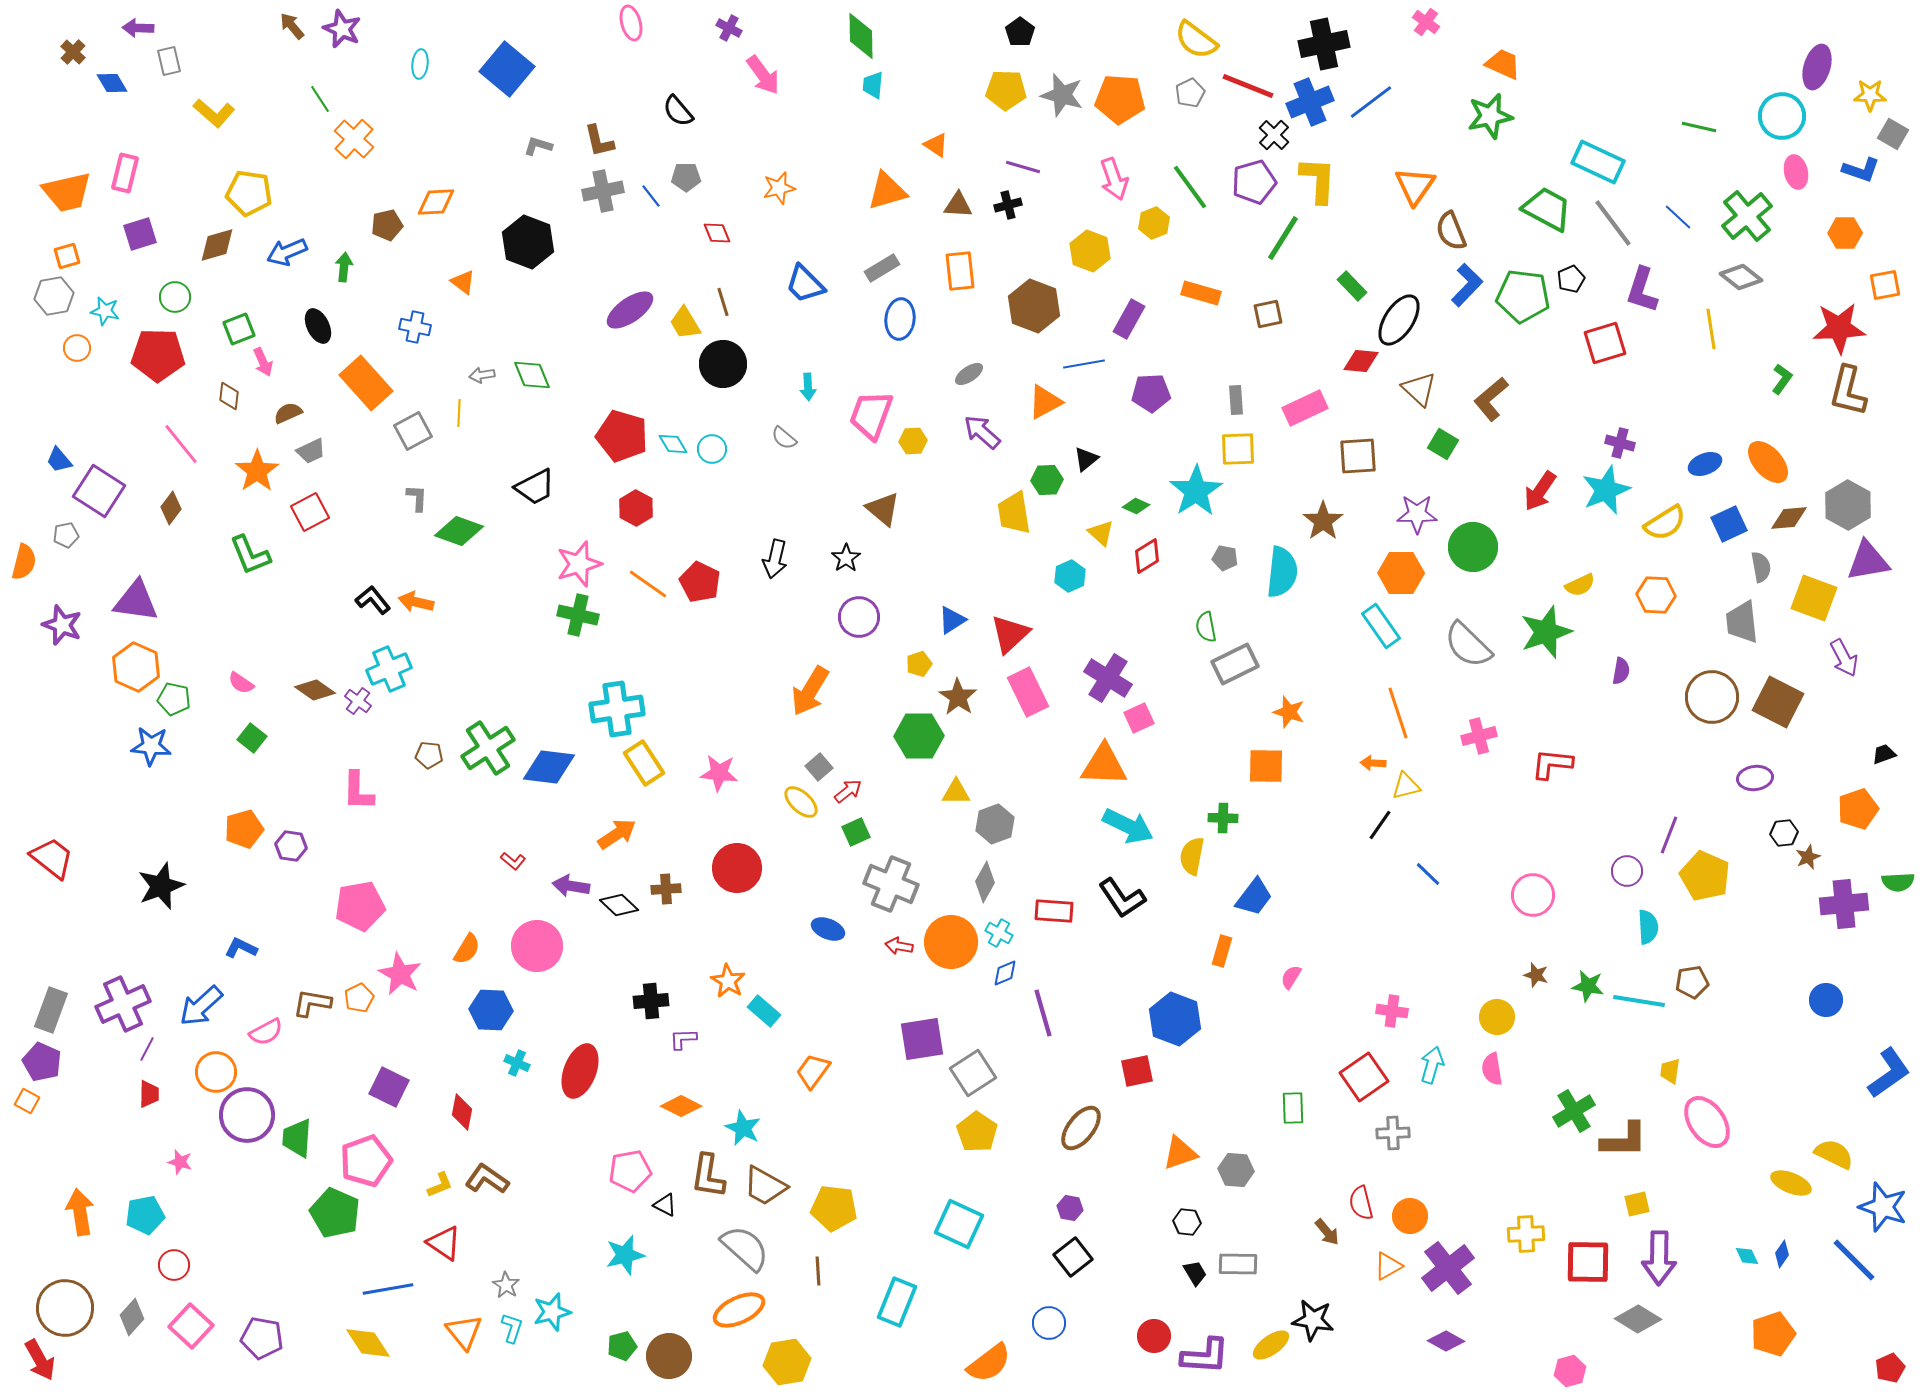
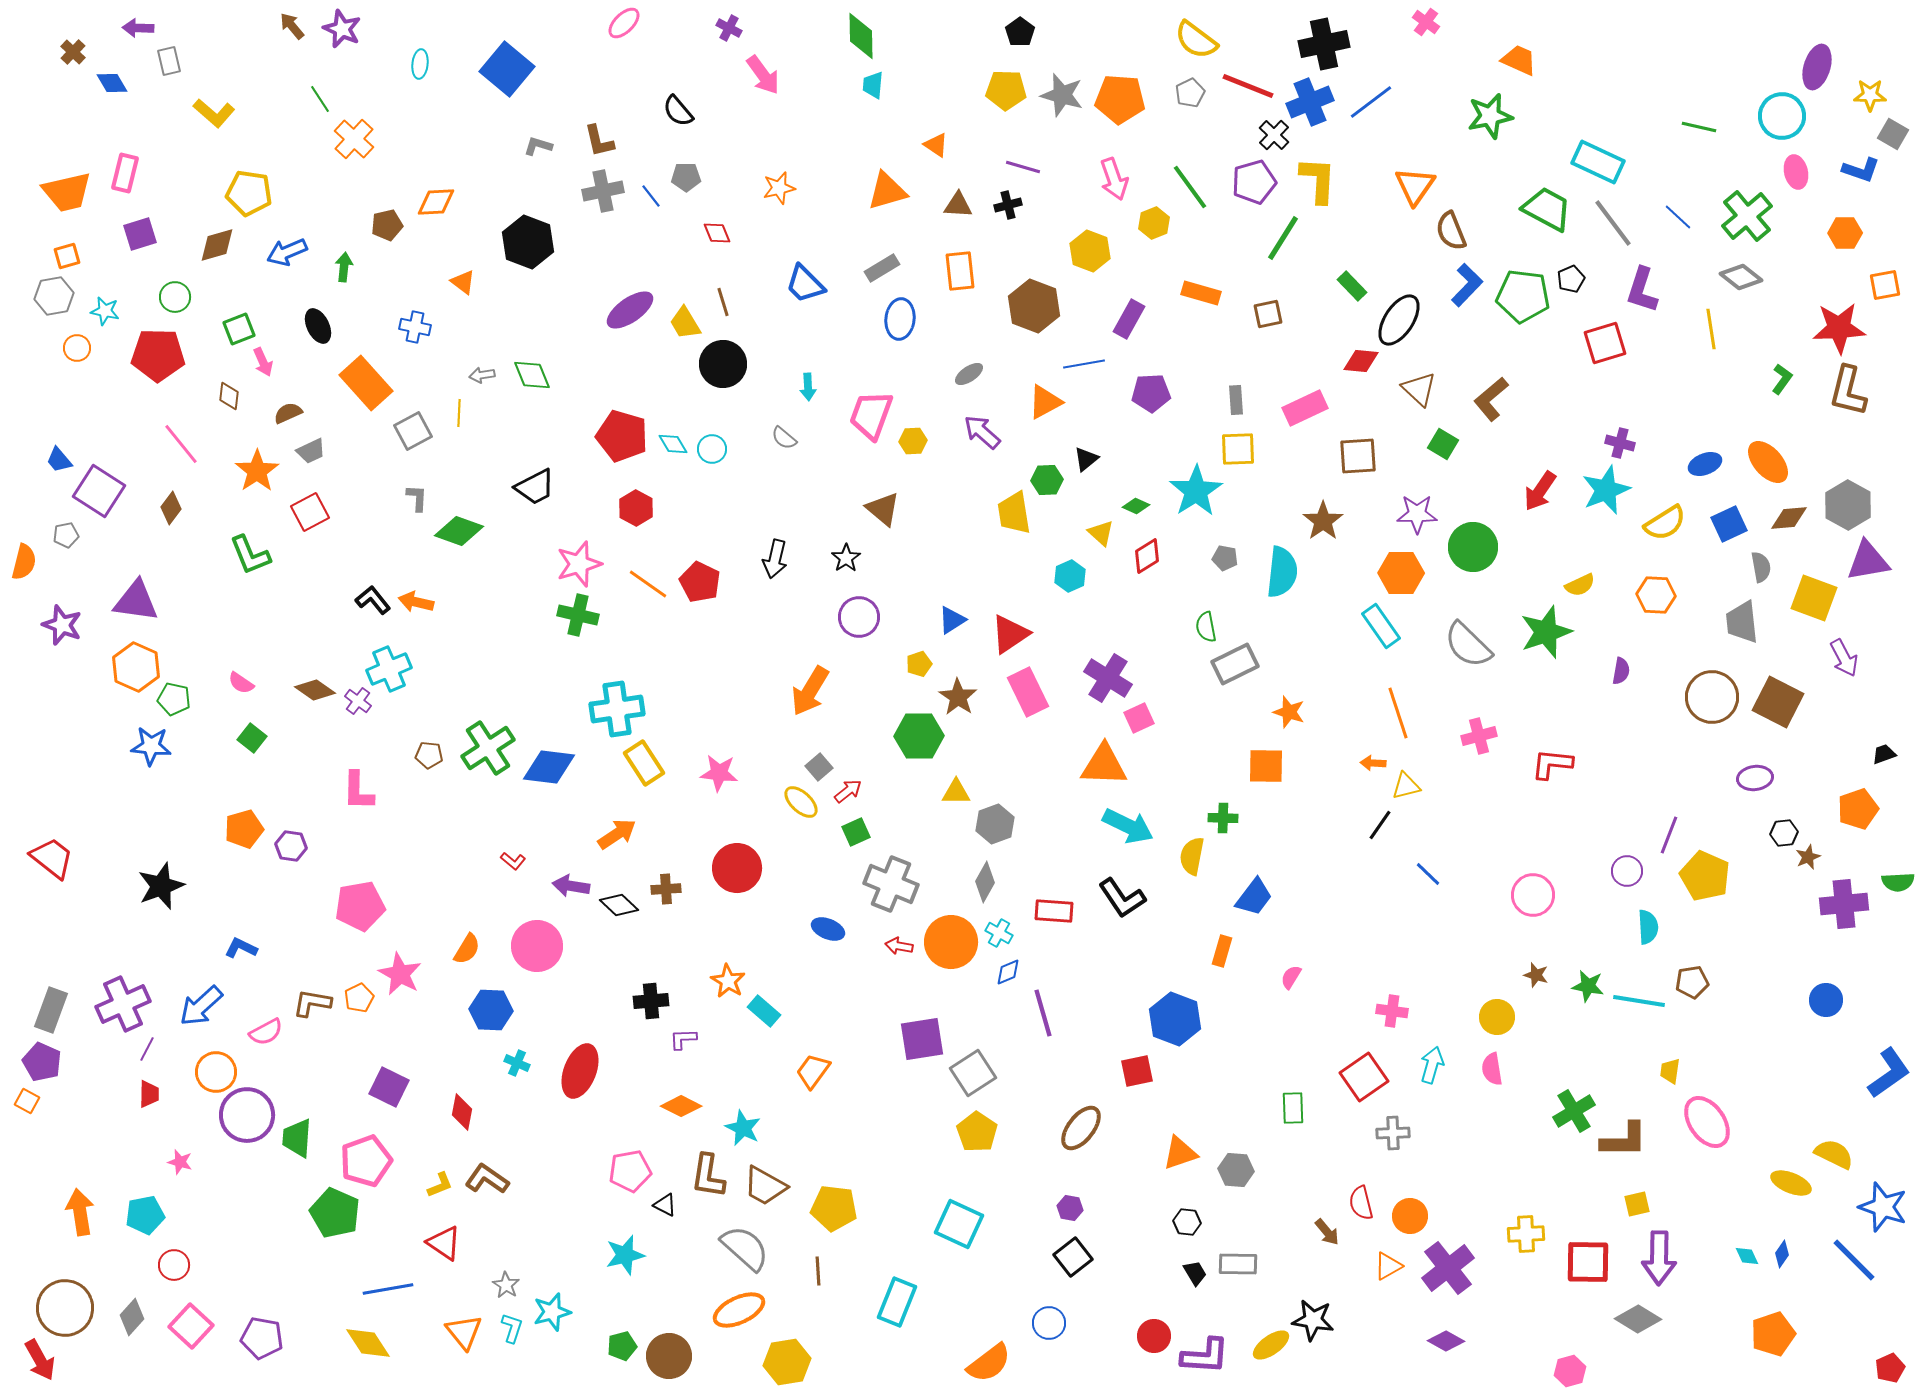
pink ellipse at (631, 23): moved 7 px left; rotated 60 degrees clockwise
orange trapezoid at (1503, 64): moved 16 px right, 4 px up
red triangle at (1010, 634): rotated 9 degrees clockwise
blue diamond at (1005, 973): moved 3 px right, 1 px up
